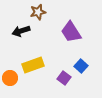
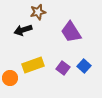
black arrow: moved 2 px right, 1 px up
blue square: moved 3 px right
purple square: moved 1 px left, 10 px up
